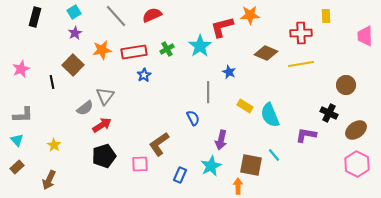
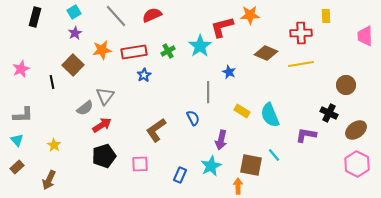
green cross at (167, 49): moved 1 px right, 2 px down
yellow rectangle at (245, 106): moved 3 px left, 5 px down
brown L-shape at (159, 144): moved 3 px left, 14 px up
